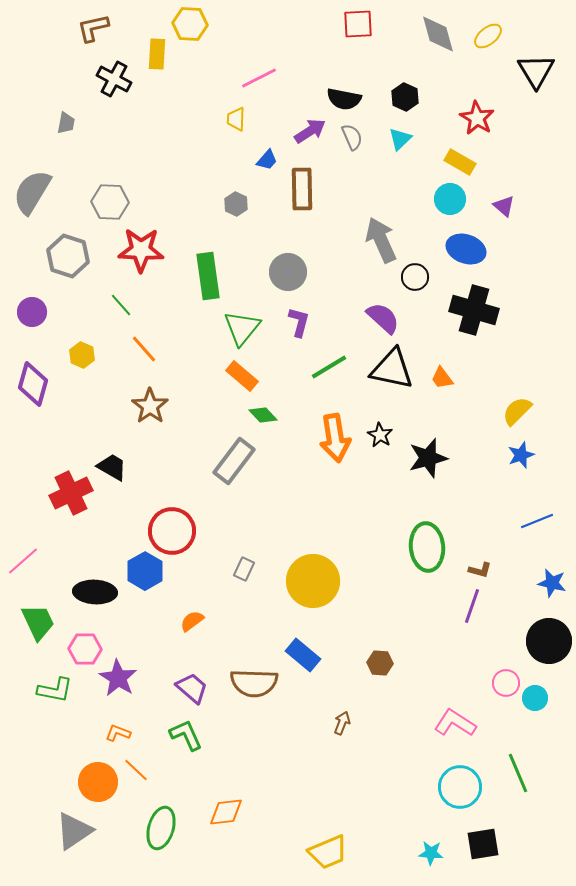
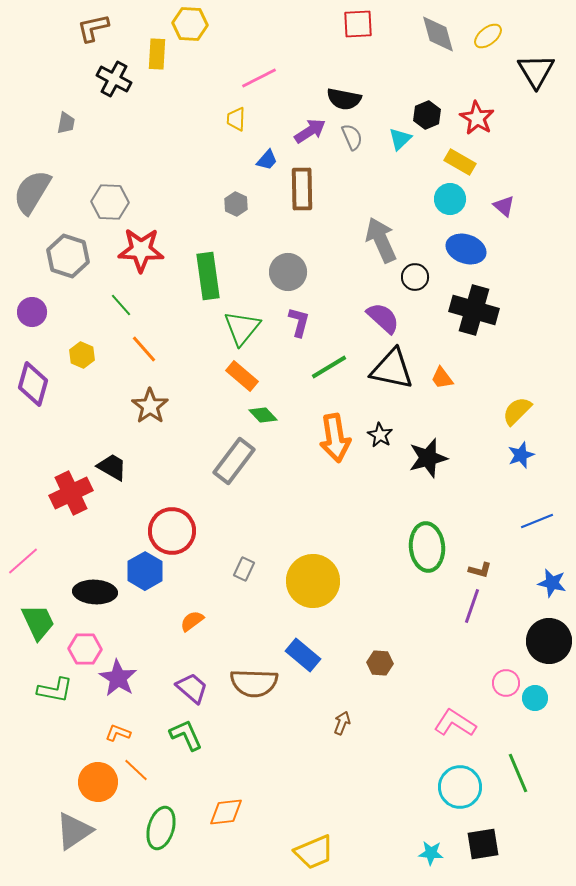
black hexagon at (405, 97): moved 22 px right, 18 px down; rotated 12 degrees clockwise
yellow trapezoid at (328, 852): moved 14 px left
